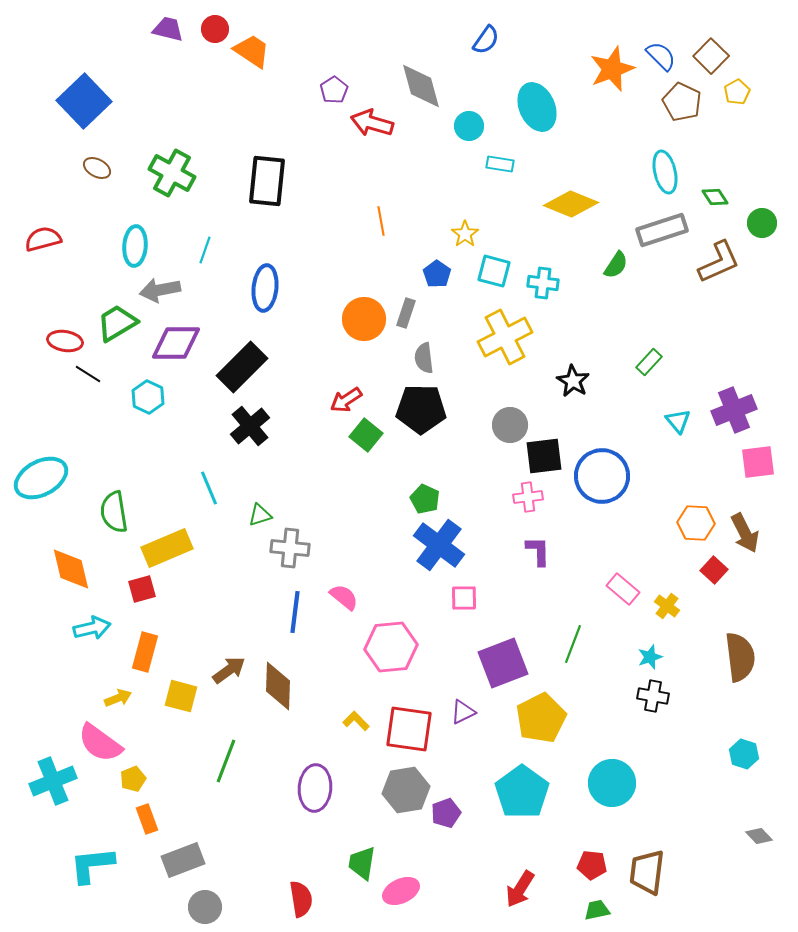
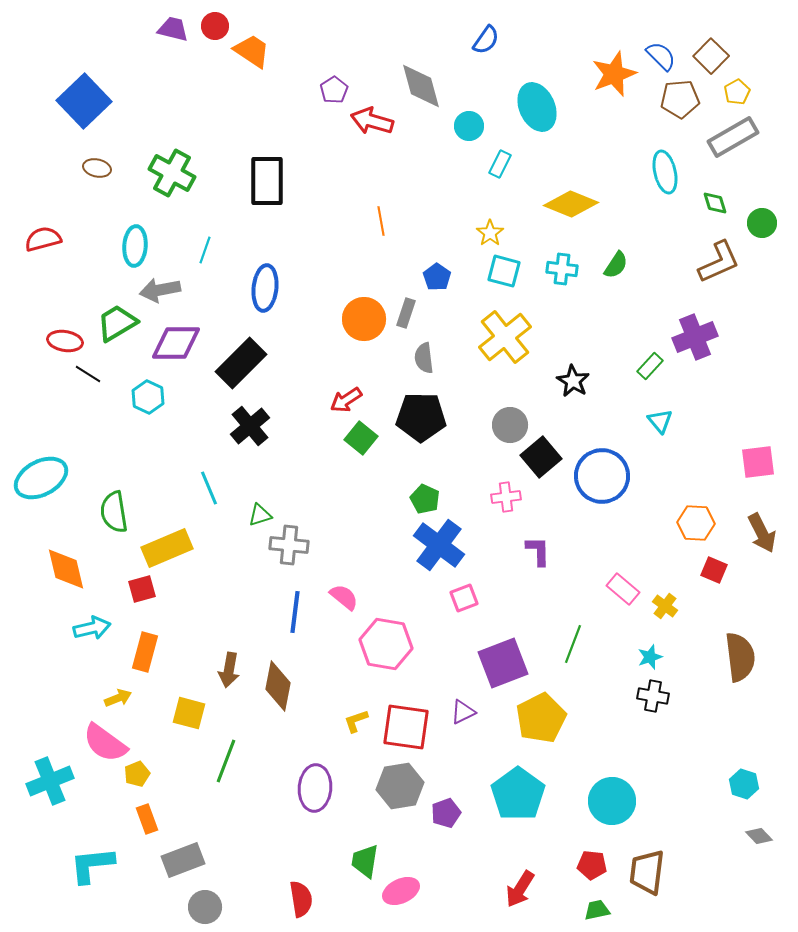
purple trapezoid at (168, 29): moved 5 px right
red circle at (215, 29): moved 3 px up
orange star at (612, 69): moved 2 px right, 5 px down
brown pentagon at (682, 102): moved 2 px left, 3 px up; rotated 30 degrees counterclockwise
red arrow at (372, 123): moved 2 px up
cyan rectangle at (500, 164): rotated 72 degrees counterclockwise
brown ellipse at (97, 168): rotated 16 degrees counterclockwise
black rectangle at (267, 181): rotated 6 degrees counterclockwise
green diamond at (715, 197): moved 6 px down; rotated 16 degrees clockwise
gray rectangle at (662, 230): moved 71 px right, 93 px up; rotated 12 degrees counterclockwise
yellow star at (465, 234): moved 25 px right, 1 px up
cyan square at (494, 271): moved 10 px right
blue pentagon at (437, 274): moved 3 px down
cyan cross at (543, 283): moved 19 px right, 14 px up
yellow cross at (505, 337): rotated 12 degrees counterclockwise
green rectangle at (649, 362): moved 1 px right, 4 px down
black rectangle at (242, 367): moved 1 px left, 4 px up
black pentagon at (421, 409): moved 8 px down
purple cross at (734, 410): moved 39 px left, 73 px up
cyan triangle at (678, 421): moved 18 px left
green square at (366, 435): moved 5 px left, 3 px down
black square at (544, 456): moved 3 px left, 1 px down; rotated 33 degrees counterclockwise
pink cross at (528, 497): moved 22 px left
brown arrow at (745, 533): moved 17 px right
gray cross at (290, 548): moved 1 px left, 3 px up
orange diamond at (71, 569): moved 5 px left
red square at (714, 570): rotated 20 degrees counterclockwise
pink square at (464, 598): rotated 20 degrees counterclockwise
yellow cross at (667, 606): moved 2 px left
pink hexagon at (391, 647): moved 5 px left, 3 px up; rotated 15 degrees clockwise
brown arrow at (229, 670): rotated 136 degrees clockwise
brown diamond at (278, 686): rotated 9 degrees clockwise
yellow square at (181, 696): moved 8 px right, 17 px down
yellow L-shape at (356, 721): rotated 64 degrees counterclockwise
red square at (409, 729): moved 3 px left, 2 px up
pink semicircle at (100, 743): moved 5 px right
cyan hexagon at (744, 754): moved 30 px down
yellow pentagon at (133, 779): moved 4 px right, 5 px up
cyan cross at (53, 781): moved 3 px left
cyan circle at (612, 783): moved 18 px down
gray hexagon at (406, 790): moved 6 px left, 4 px up
cyan pentagon at (522, 792): moved 4 px left, 2 px down
green trapezoid at (362, 863): moved 3 px right, 2 px up
